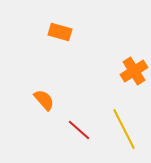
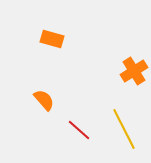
orange rectangle: moved 8 px left, 7 px down
